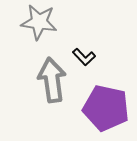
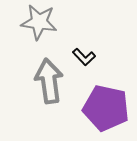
gray arrow: moved 3 px left, 1 px down
